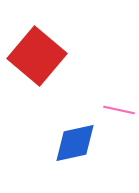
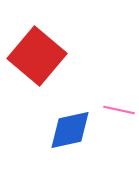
blue diamond: moved 5 px left, 13 px up
